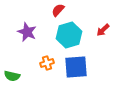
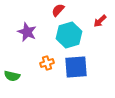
red arrow: moved 3 px left, 9 px up
